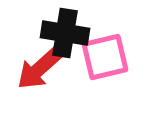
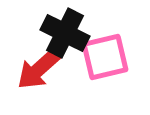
black cross: rotated 18 degrees clockwise
